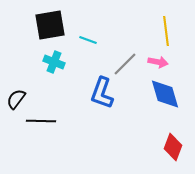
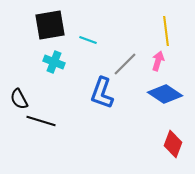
pink arrow: moved 1 px up; rotated 84 degrees counterclockwise
blue diamond: rotated 40 degrees counterclockwise
black semicircle: moved 3 px right; rotated 65 degrees counterclockwise
black line: rotated 16 degrees clockwise
red diamond: moved 3 px up
